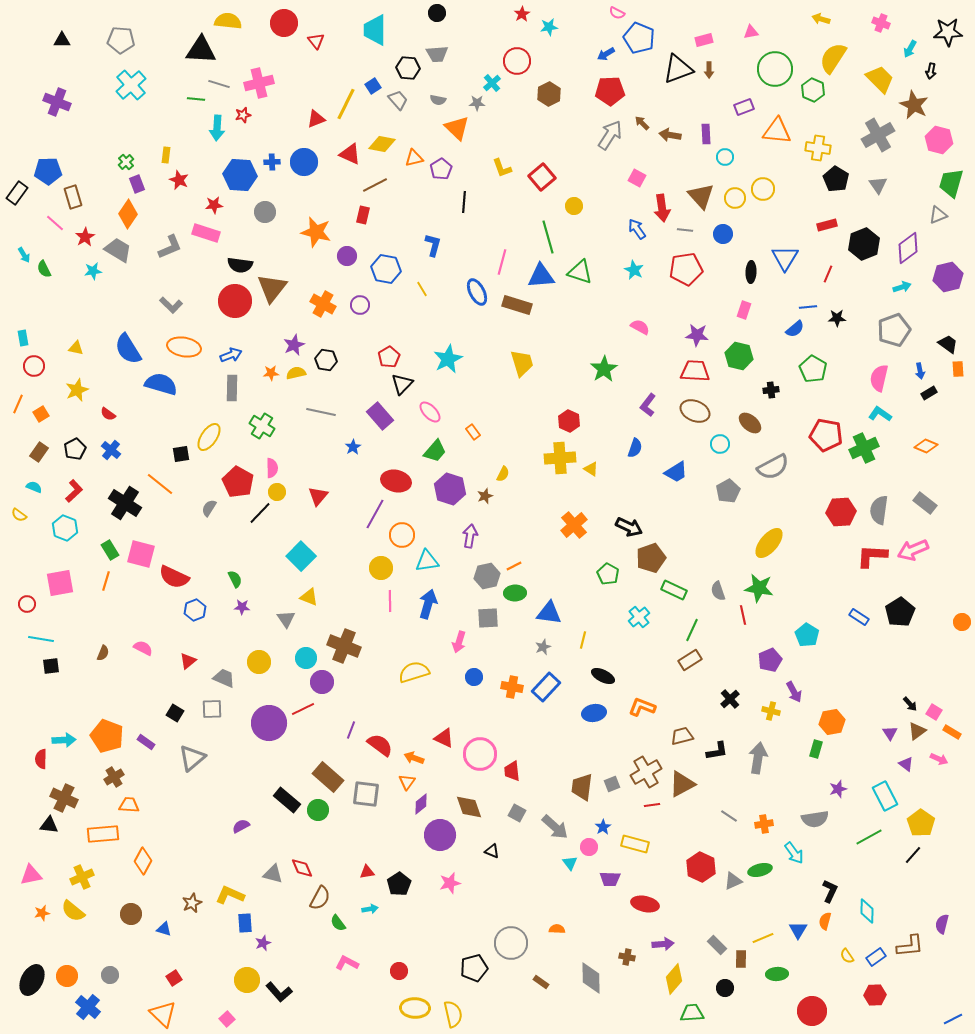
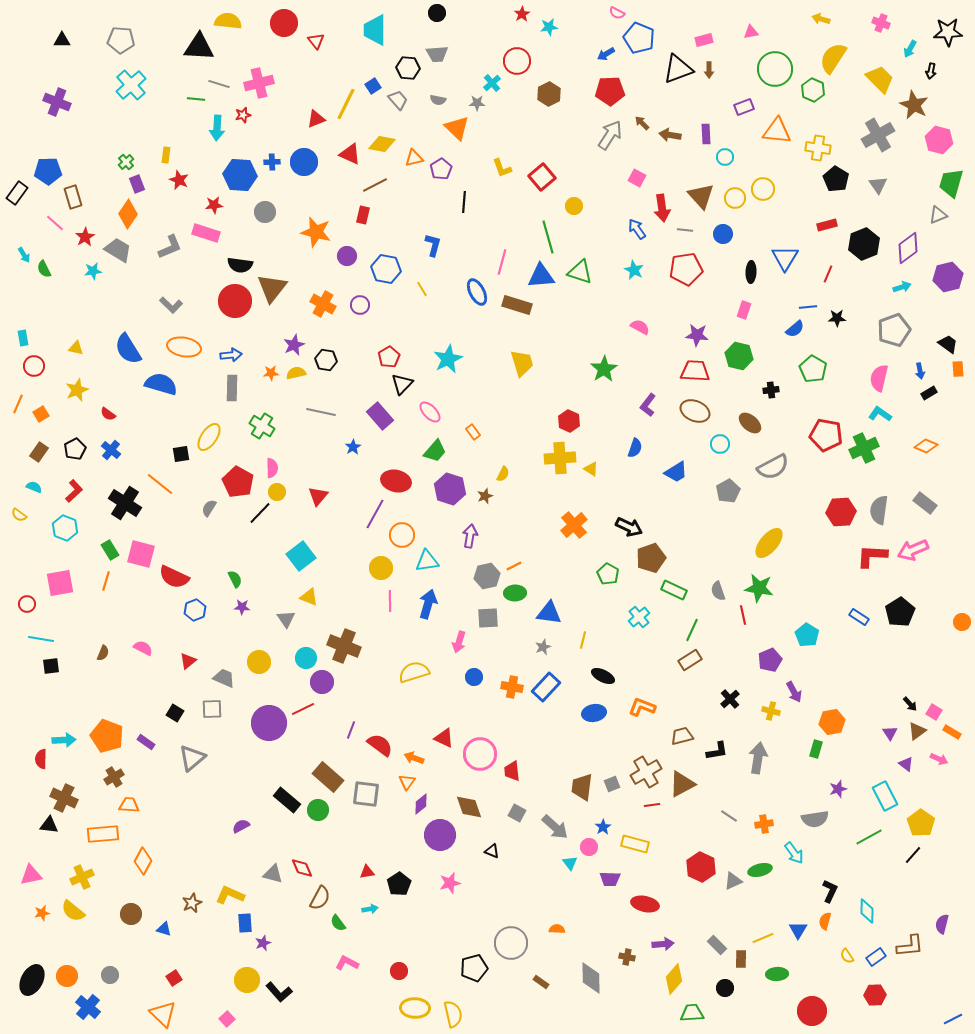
black triangle at (201, 50): moved 2 px left, 3 px up
blue arrow at (231, 355): rotated 15 degrees clockwise
cyan square at (301, 556): rotated 8 degrees clockwise
